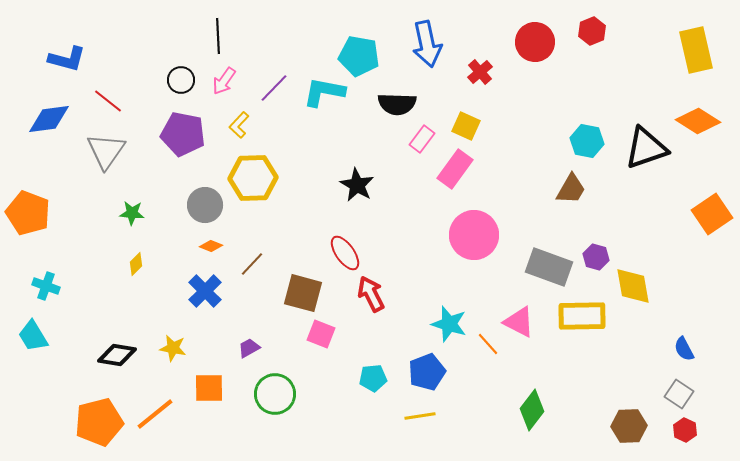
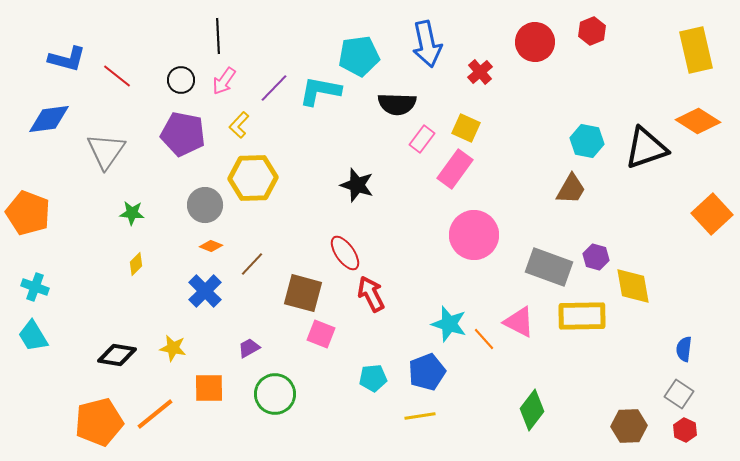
cyan pentagon at (359, 56): rotated 18 degrees counterclockwise
cyan L-shape at (324, 92): moved 4 px left, 1 px up
red line at (108, 101): moved 9 px right, 25 px up
yellow square at (466, 126): moved 2 px down
black star at (357, 185): rotated 12 degrees counterclockwise
orange square at (712, 214): rotated 9 degrees counterclockwise
cyan cross at (46, 286): moved 11 px left, 1 px down
orange line at (488, 344): moved 4 px left, 5 px up
blue semicircle at (684, 349): rotated 35 degrees clockwise
